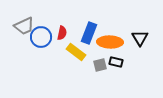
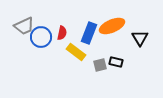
orange ellipse: moved 2 px right, 16 px up; rotated 25 degrees counterclockwise
